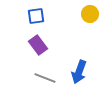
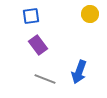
blue square: moved 5 px left
gray line: moved 1 px down
